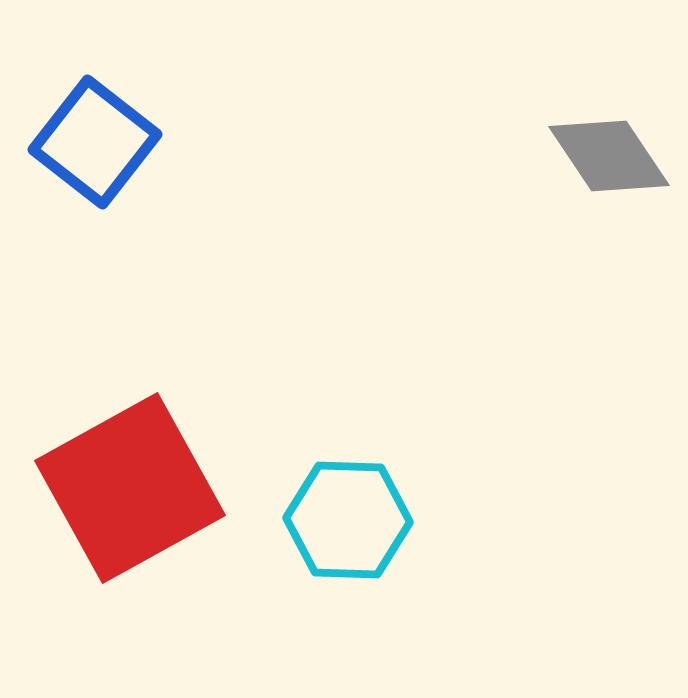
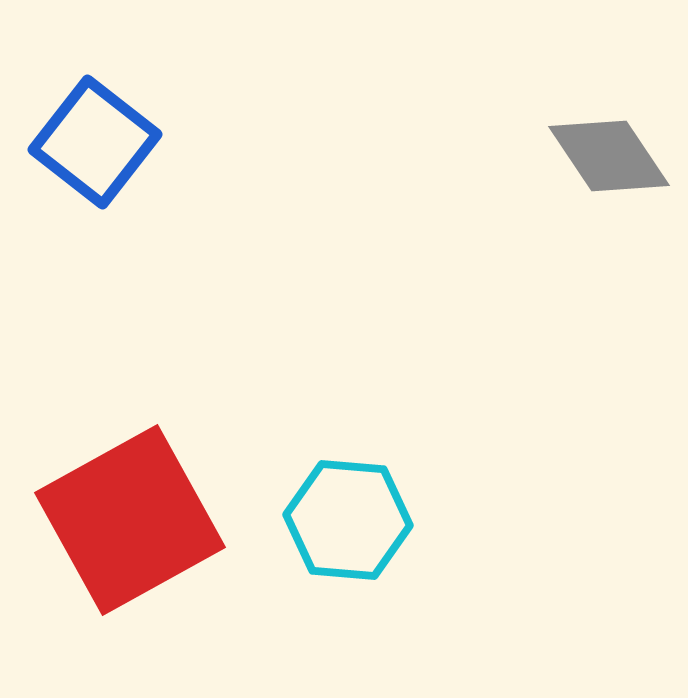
red square: moved 32 px down
cyan hexagon: rotated 3 degrees clockwise
